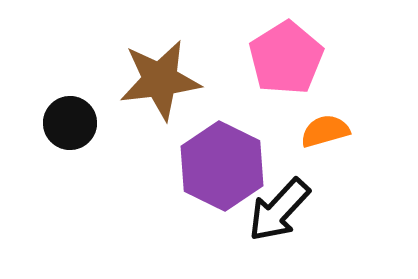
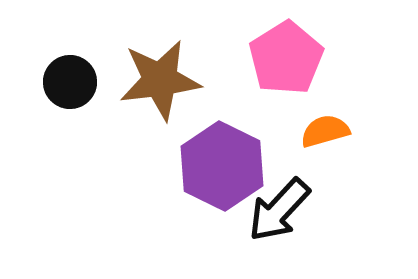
black circle: moved 41 px up
